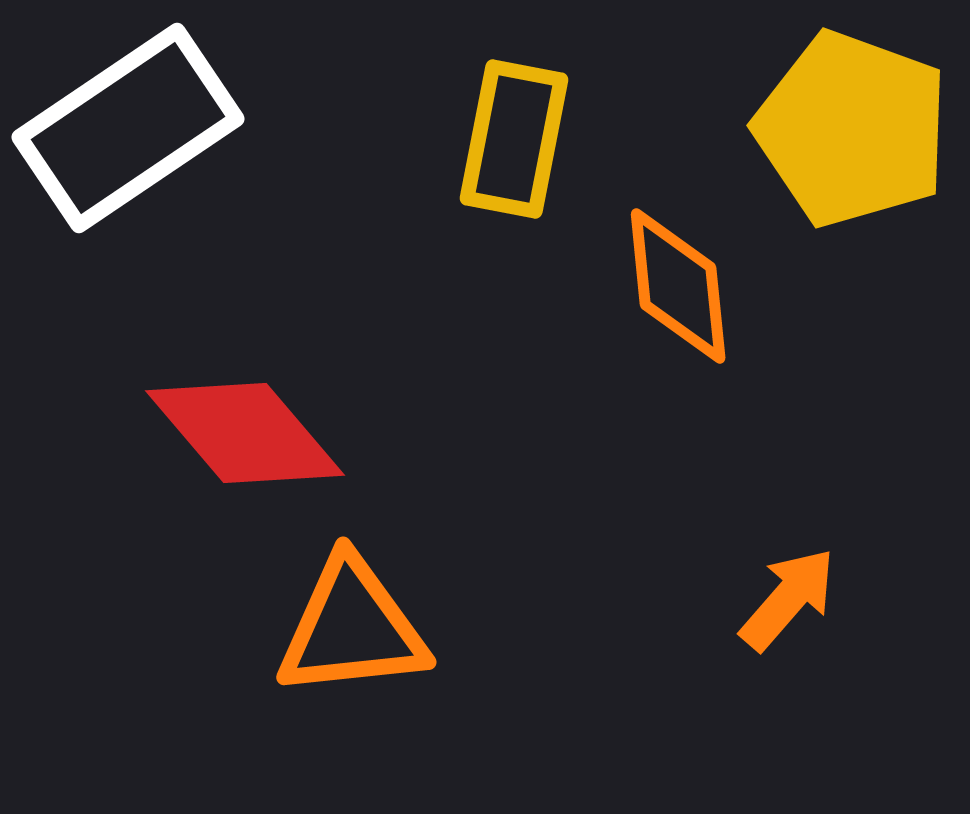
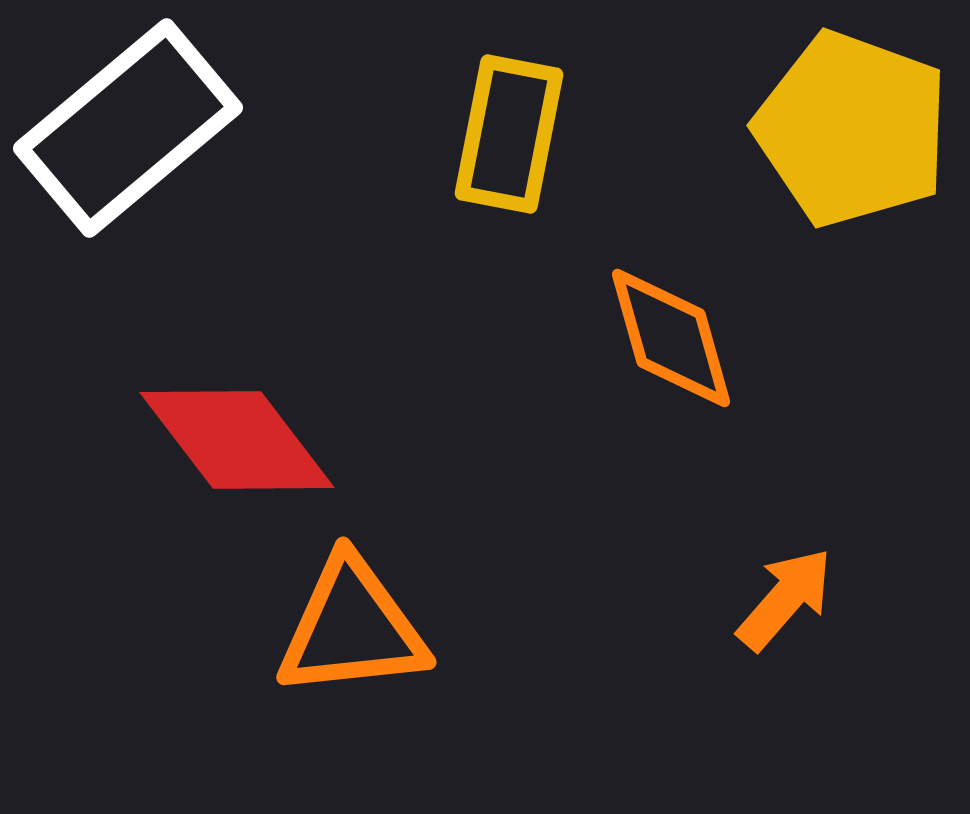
white rectangle: rotated 6 degrees counterclockwise
yellow rectangle: moved 5 px left, 5 px up
orange diamond: moved 7 px left, 52 px down; rotated 10 degrees counterclockwise
red diamond: moved 8 px left, 7 px down; rotated 3 degrees clockwise
orange arrow: moved 3 px left
